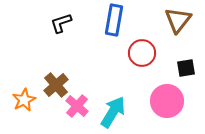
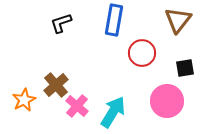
black square: moved 1 px left
